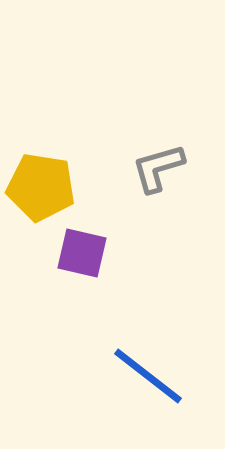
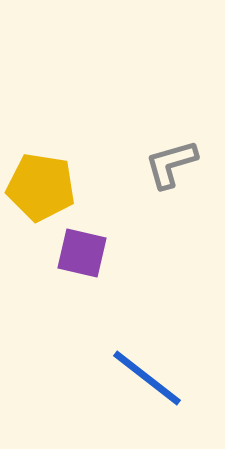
gray L-shape: moved 13 px right, 4 px up
blue line: moved 1 px left, 2 px down
